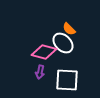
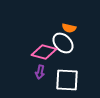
orange semicircle: moved 1 px up; rotated 32 degrees counterclockwise
